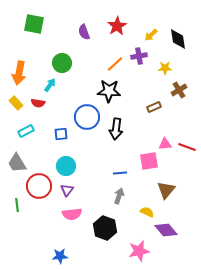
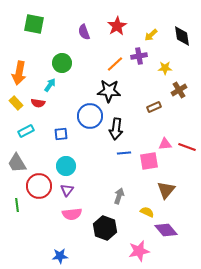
black diamond: moved 4 px right, 3 px up
blue circle: moved 3 px right, 1 px up
blue line: moved 4 px right, 20 px up
